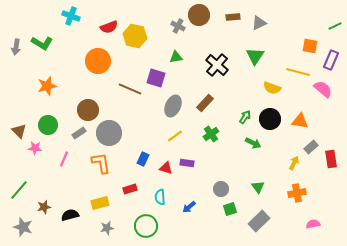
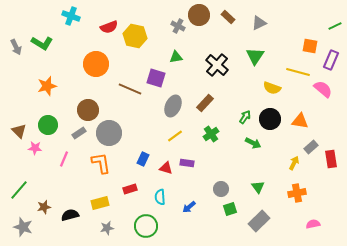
brown rectangle at (233, 17): moved 5 px left; rotated 48 degrees clockwise
gray arrow at (16, 47): rotated 35 degrees counterclockwise
orange circle at (98, 61): moved 2 px left, 3 px down
